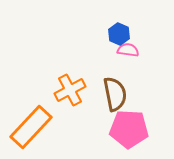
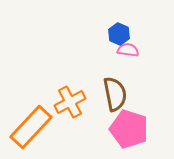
orange cross: moved 12 px down
pink pentagon: rotated 15 degrees clockwise
